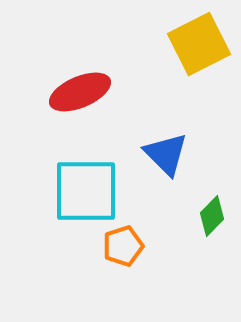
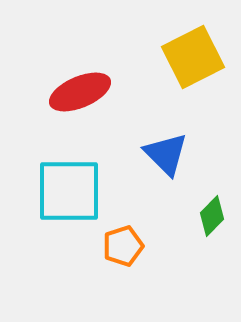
yellow square: moved 6 px left, 13 px down
cyan square: moved 17 px left
